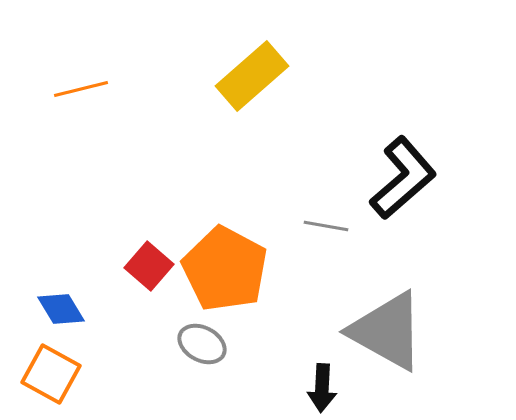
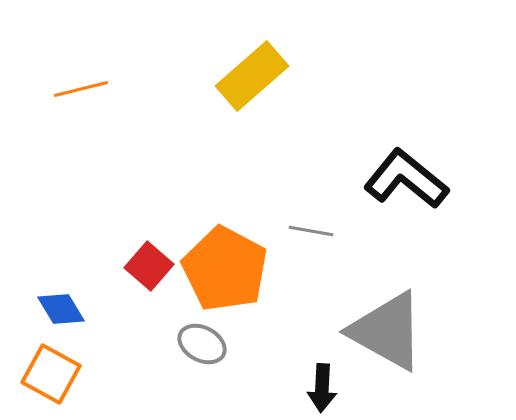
black L-shape: moved 3 px right, 1 px down; rotated 100 degrees counterclockwise
gray line: moved 15 px left, 5 px down
